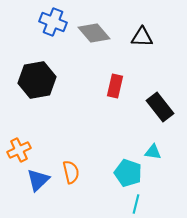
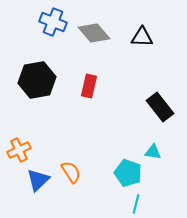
red rectangle: moved 26 px left
orange semicircle: rotated 20 degrees counterclockwise
